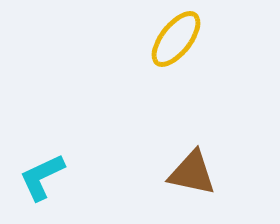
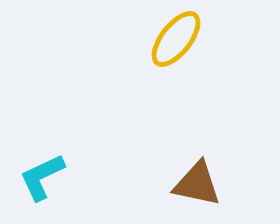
brown triangle: moved 5 px right, 11 px down
